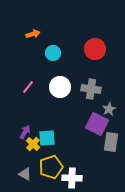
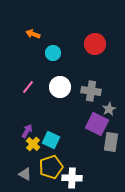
orange arrow: rotated 144 degrees counterclockwise
red circle: moved 5 px up
gray cross: moved 2 px down
purple arrow: moved 2 px right, 1 px up
cyan square: moved 4 px right, 2 px down; rotated 30 degrees clockwise
